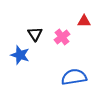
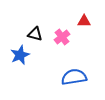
black triangle: rotated 42 degrees counterclockwise
blue star: rotated 30 degrees clockwise
